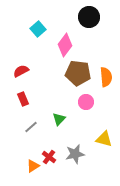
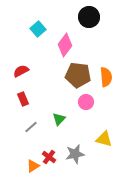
brown pentagon: moved 2 px down
